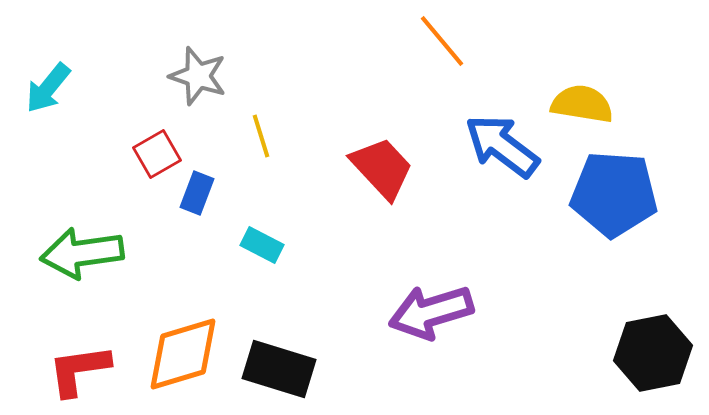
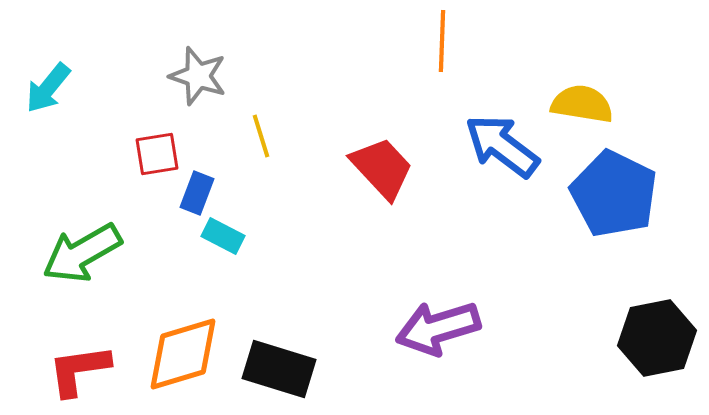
orange line: rotated 42 degrees clockwise
red square: rotated 21 degrees clockwise
blue pentagon: rotated 22 degrees clockwise
cyan rectangle: moved 39 px left, 9 px up
green arrow: rotated 22 degrees counterclockwise
purple arrow: moved 7 px right, 16 px down
black hexagon: moved 4 px right, 15 px up
